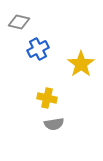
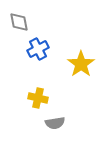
gray diamond: rotated 65 degrees clockwise
yellow cross: moved 9 px left
gray semicircle: moved 1 px right, 1 px up
